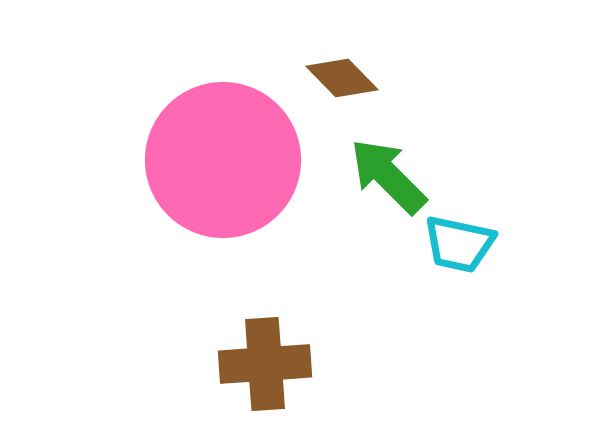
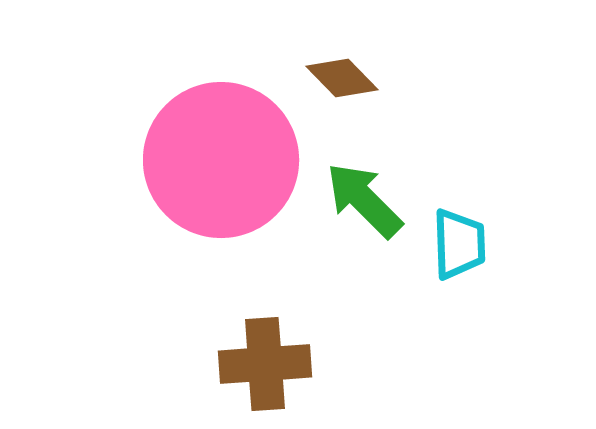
pink circle: moved 2 px left
green arrow: moved 24 px left, 24 px down
cyan trapezoid: rotated 104 degrees counterclockwise
